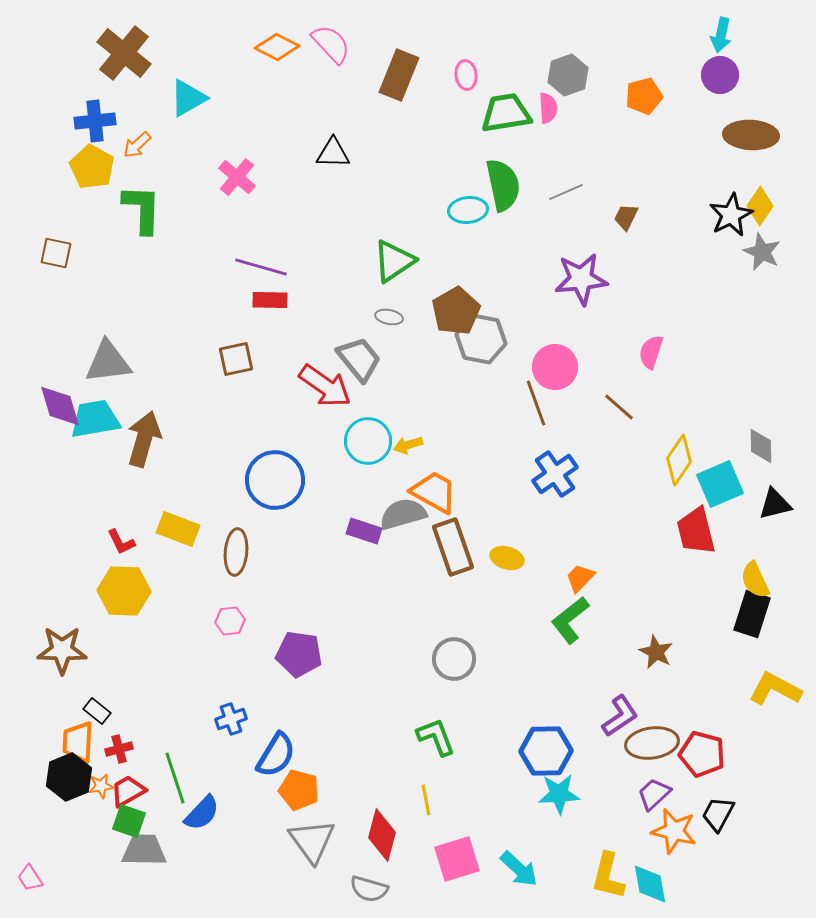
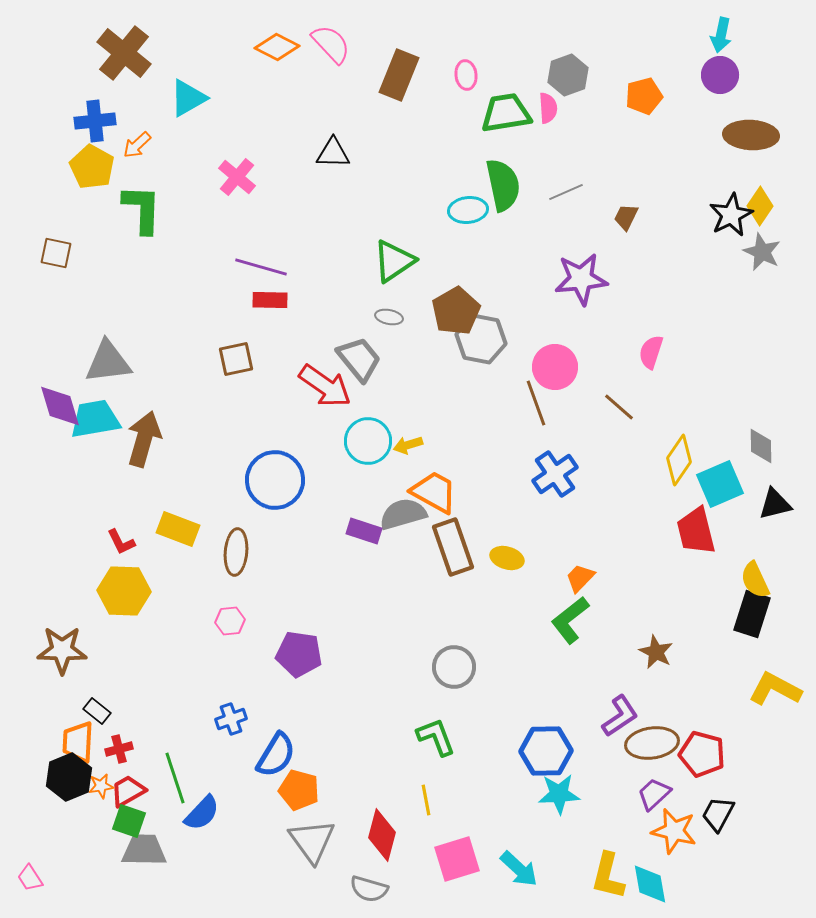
gray circle at (454, 659): moved 8 px down
